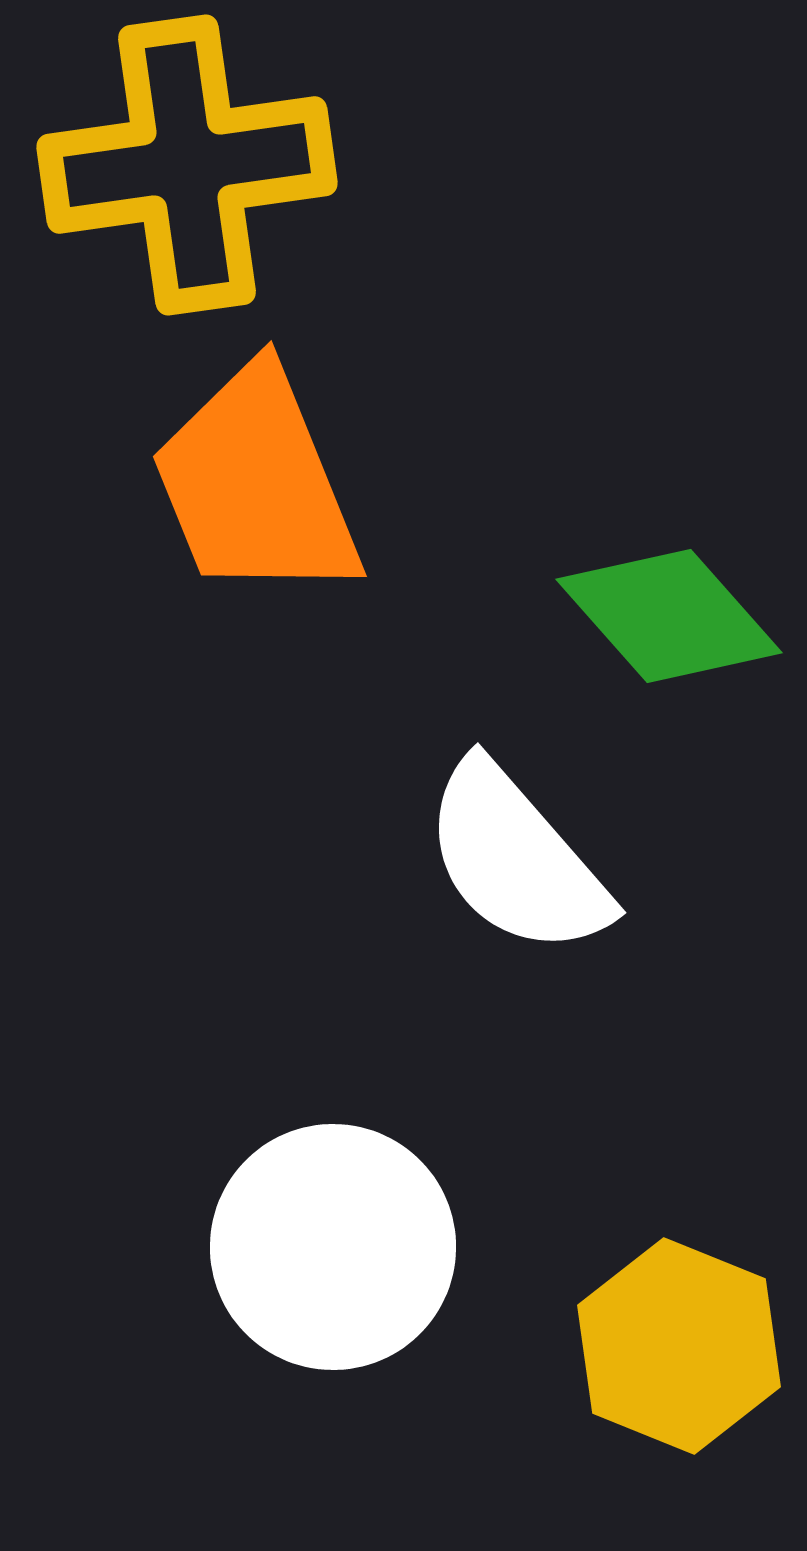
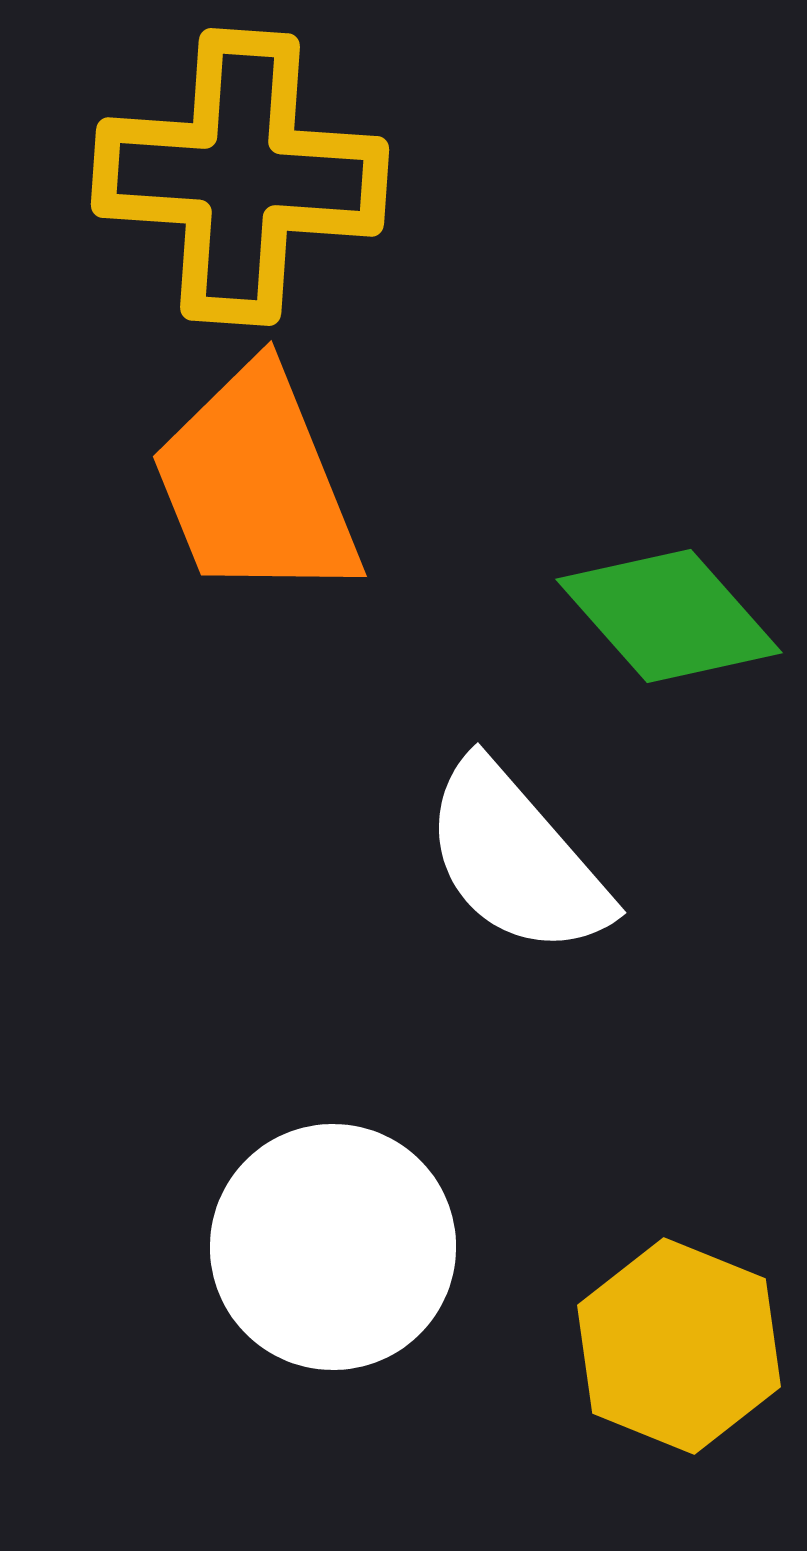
yellow cross: moved 53 px right, 12 px down; rotated 12 degrees clockwise
